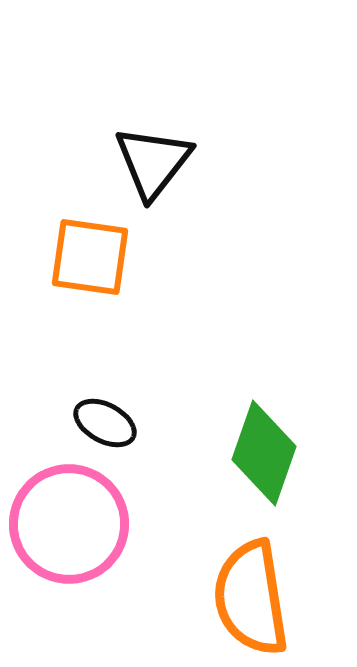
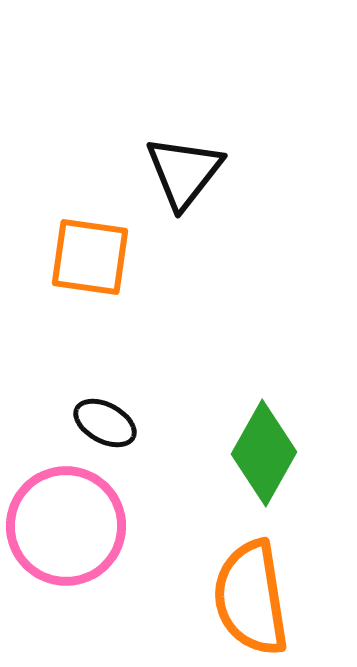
black triangle: moved 31 px right, 10 px down
green diamond: rotated 10 degrees clockwise
pink circle: moved 3 px left, 2 px down
